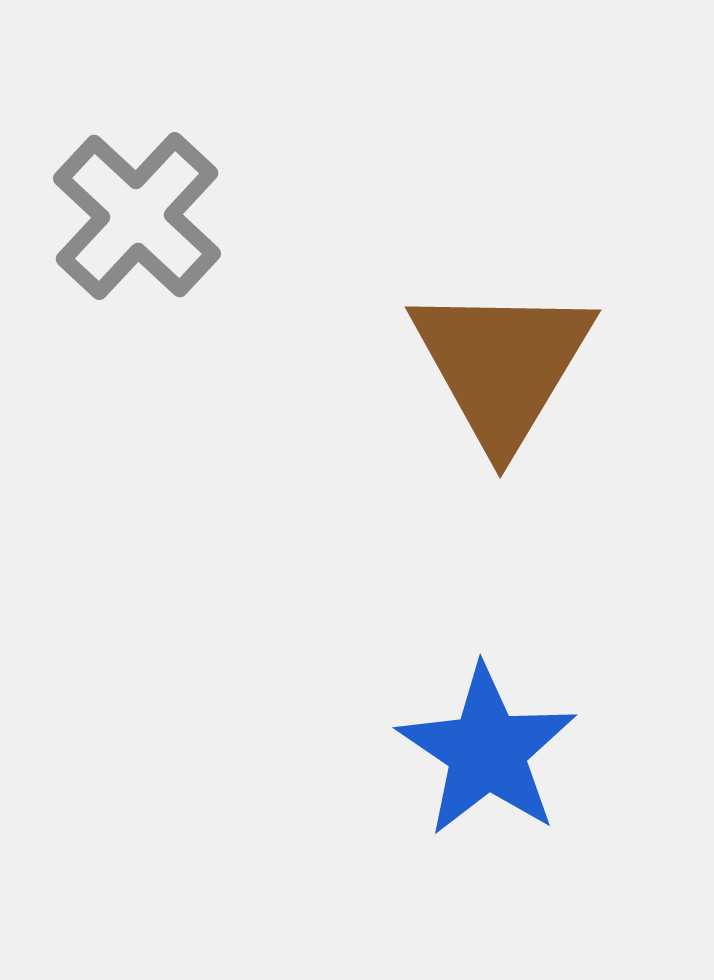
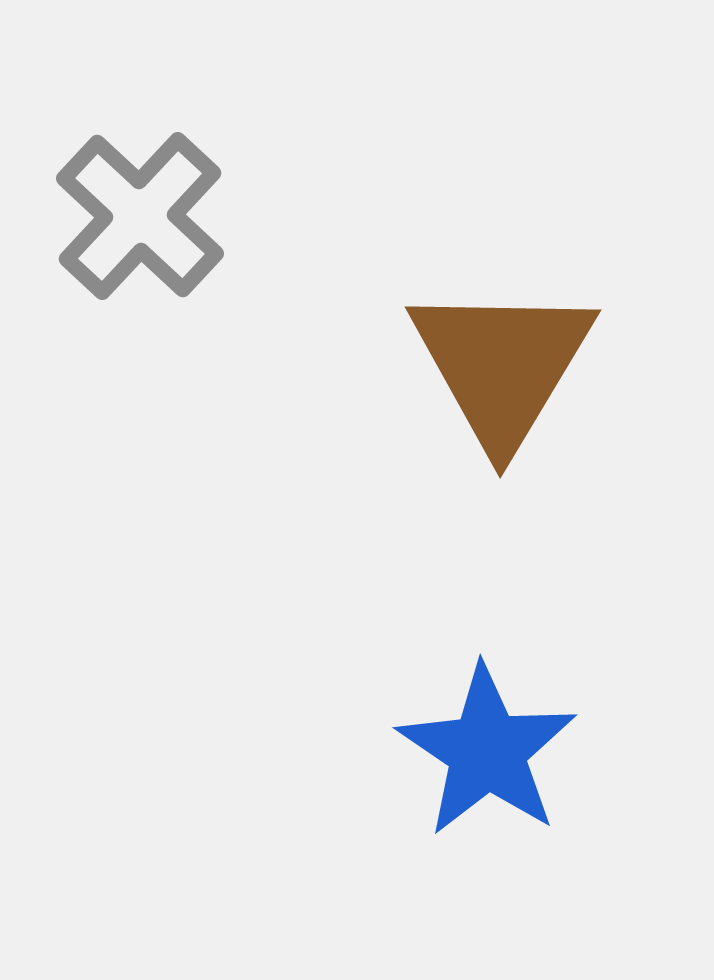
gray cross: moved 3 px right
